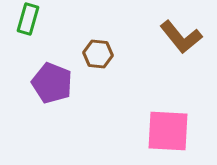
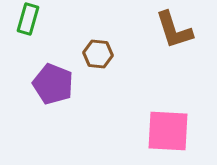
brown L-shape: moved 7 px left, 7 px up; rotated 21 degrees clockwise
purple pentagon: moved 1 px right, 1 px down
